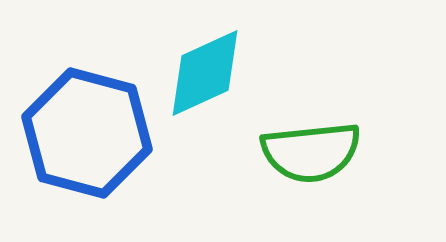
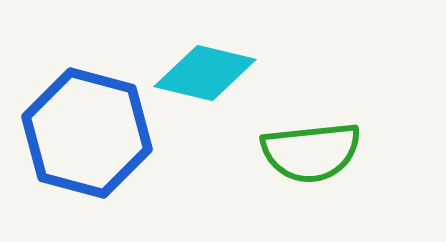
cyan diamond: rotated 38 degrees clockwise
